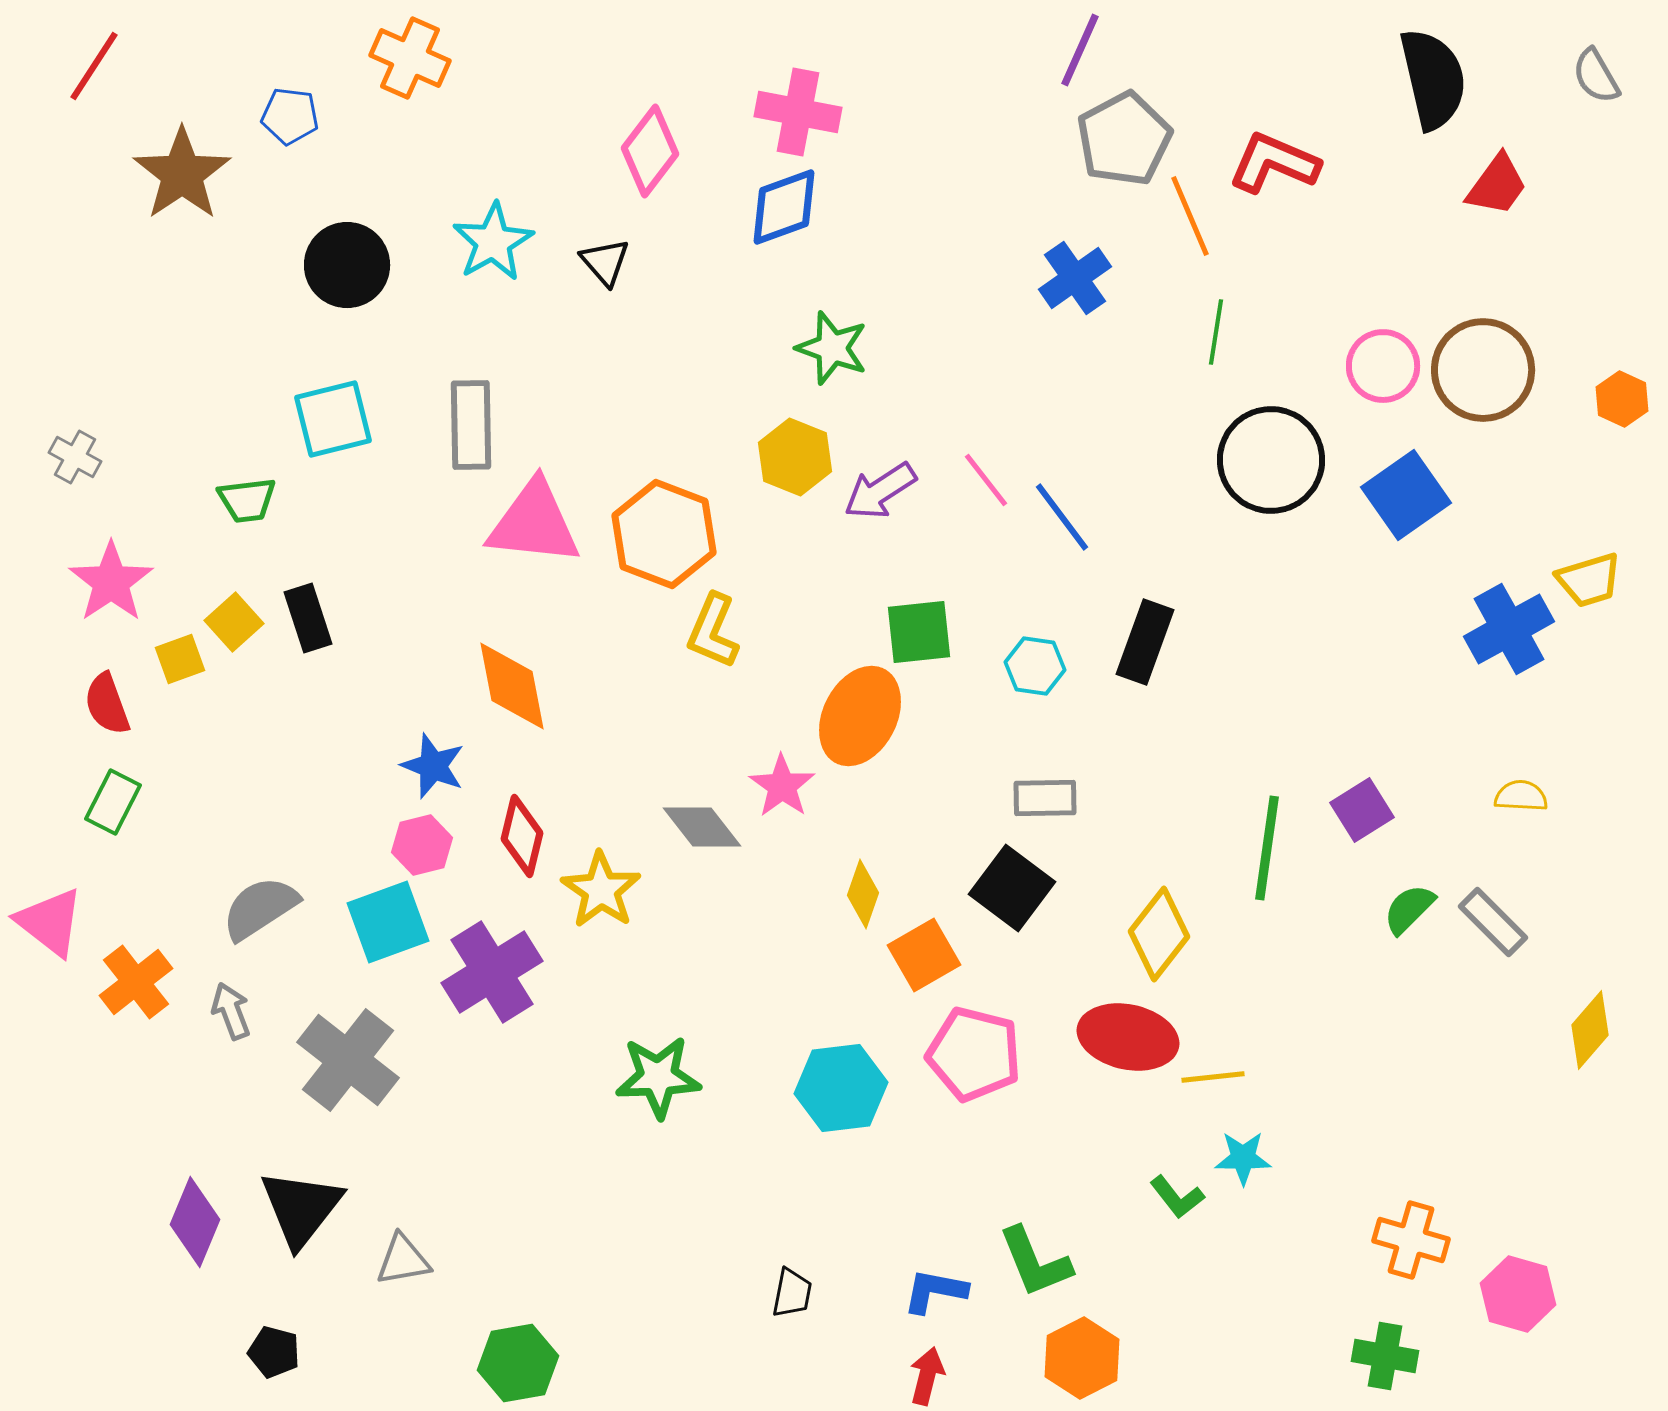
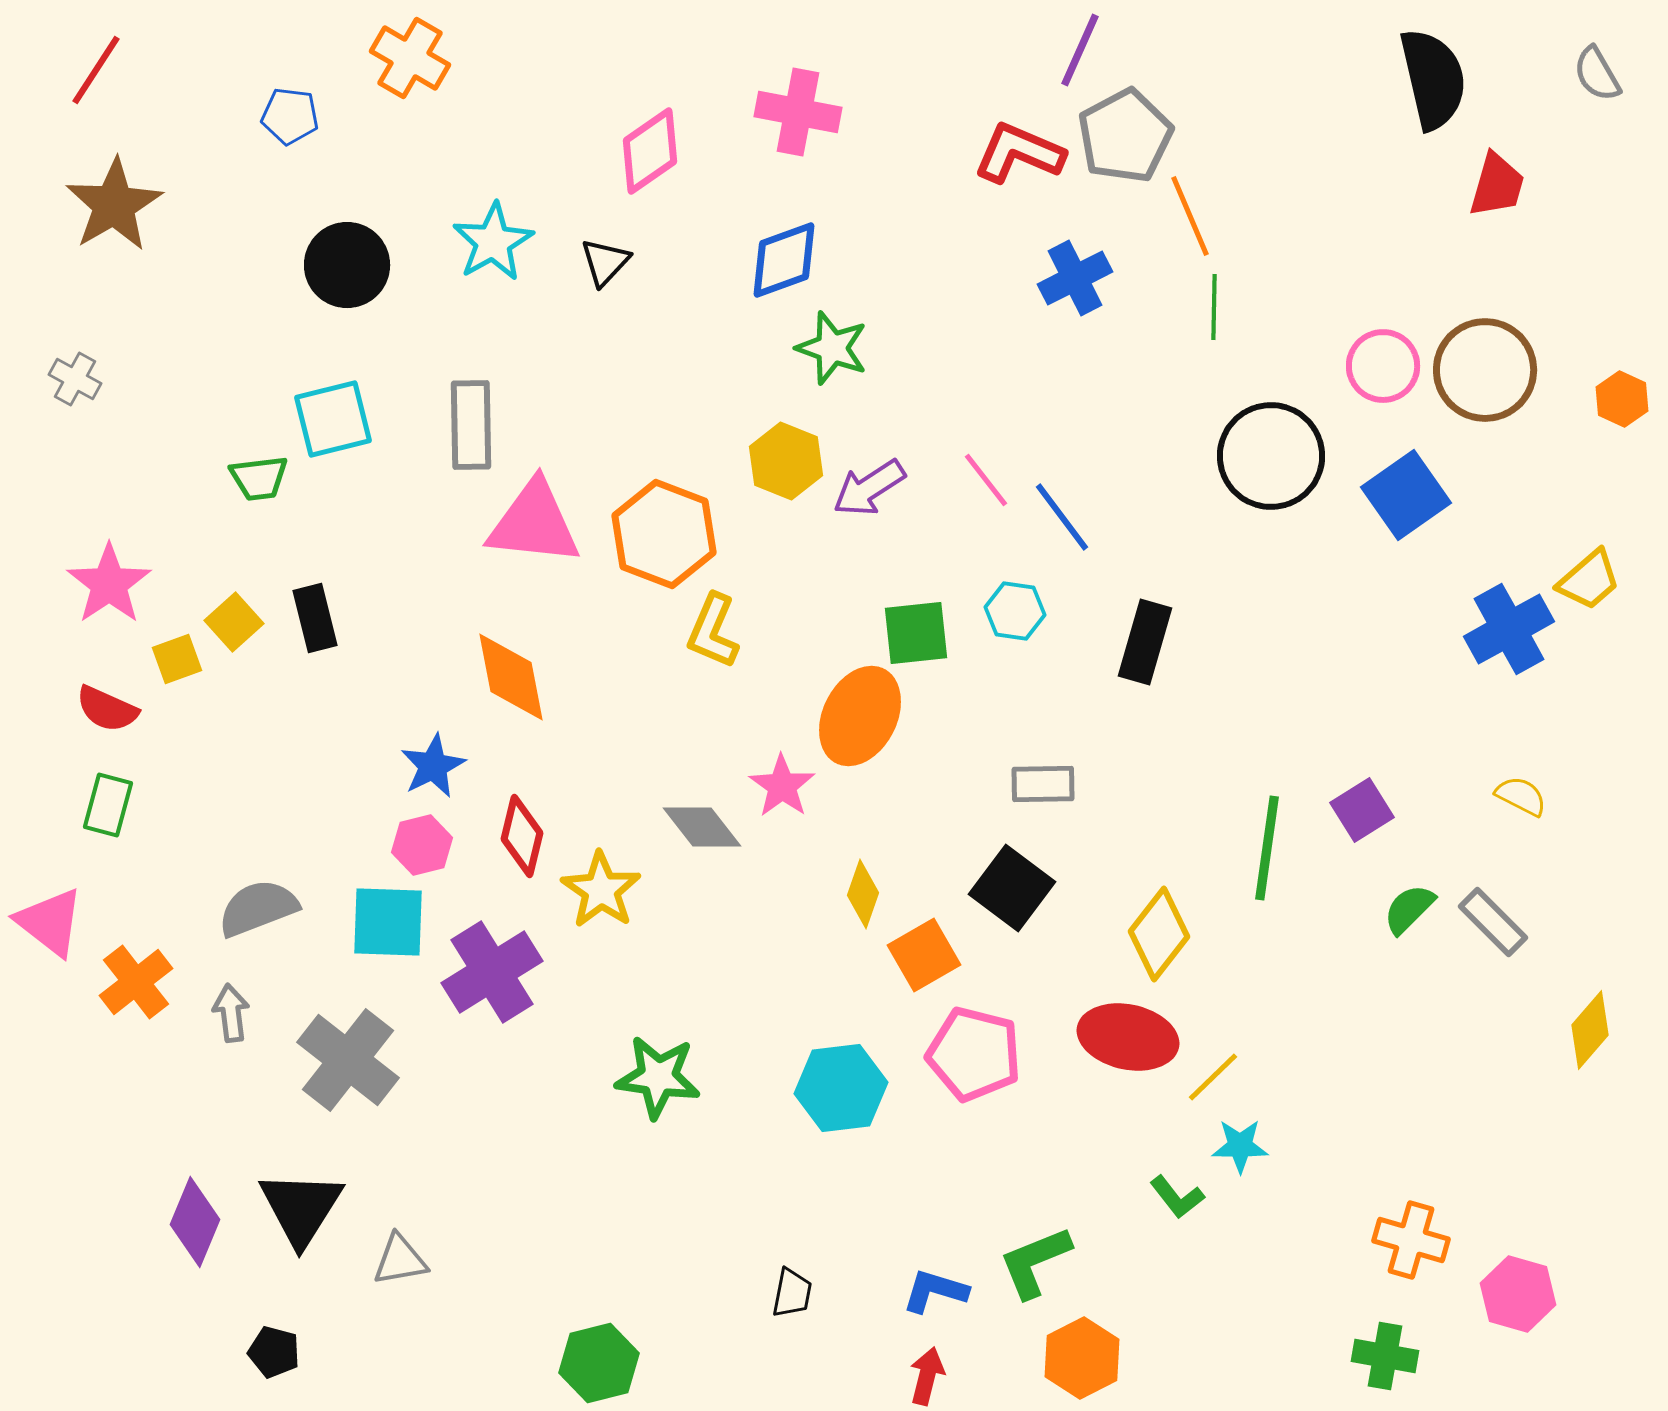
orange cross at (410, 58): rotated 6 degrees clockwise
red line at (94, 66): moved 2 px right, 4 px down
gray semicircle at (1596, 76): moved 1 px right, 2 px up
gray pentagon at (1124, 139): moved 1 px right, 3 px up
pink diamond at (650, 151): rotated 18 degrees clockwise
red L-shape at (1274, 163): moved 255 px left, 10 px up
brown star at (182, 174): moved 68 px left, 31 px down; rotated 4 degrees clockwise
red trapezoid at (1497, 185): rotated 20 degrees counterclockwise
blue diamond at (784, 207): moved 53 px down
black triangle at (605, 262): rotated 24 degrees clockwise
blue cross at (1075, 278): rotated 8 degrees clockwise
green line at (1216, 332): moved 2 px left, 25 px up; rotated 8 degrees counterclockwise
brown circle at (1483, 370): moved 2 px right
gray cross at (75, 457): moved 78 px up
yellow hexagon at (795, 457): moved 9 px left, 4 px down
black circle at (1271, 460): moved 4 px up
purple arrow at (880, 491): moved 11 px left, 3 px up
green trapezoid at (247, 500): moved 12 px right, 22 px up
yellow trapezoid at (1589, 580): rotated 24 degrees counterclockwise
pink star at (111, 582): moved 2 px left, 2 px down
black rectangle at (308, 618): moved 7 px right; rotated 4 degrees clockwise
green square at (919, 632): moved 3 px left, 1 px down
black rectangle at (1145, 642): rotated 4 degrees counterclockwise
yellow square at (180, 659): moved 3 px left
cyan hexagon at (1035, 666): moved 20 px left, 55 px up
orange diamond at (512, 686): moved 1 px left, 9 px up
red semicircle at (107, 704): moved 5 px down; rotated 46 degrees counterclockwise
blue star at (433, 766): rotated 24 degrees clockwise
yellow semicircle at (1521, 796): rotated 24 degrees clockwise
gray rectangle at (1045, 798): moved 2 px left, 14 px up
green rectangle at (113, 802): moved 5 px left, 3 px down; rotated 12 degrees counterclockwise
gray semicircle at (260, 908): moved 2 px left; rotated 12 degrees clockwise
cyan square at (388, 922): rotated 22 degrees clockwise
gray arrow at (231, 1011): moved 2 px down; rotated 14 degrees clockwise
green star at (658, 1077): rotated 10 degrees clockwise
yellow line at (1213, 1077): rotated 38 degrees counterclockwise
cyan star at (1243, 1158): moved 3 px left, 12 px up
black triangle at (301, 1208): rotated 6 degrees counterclockwise
gray triangle at (403, 1260): moved 3 px left
green L-shape at (1035, 1262): rotated 90 degrees clockwise
blue L-shape at (935, 1291): rotated 6 degrees clockwise
green hexagon at (518, 1363): moved 81 px right; rotated 4 degrees counterclockwise
